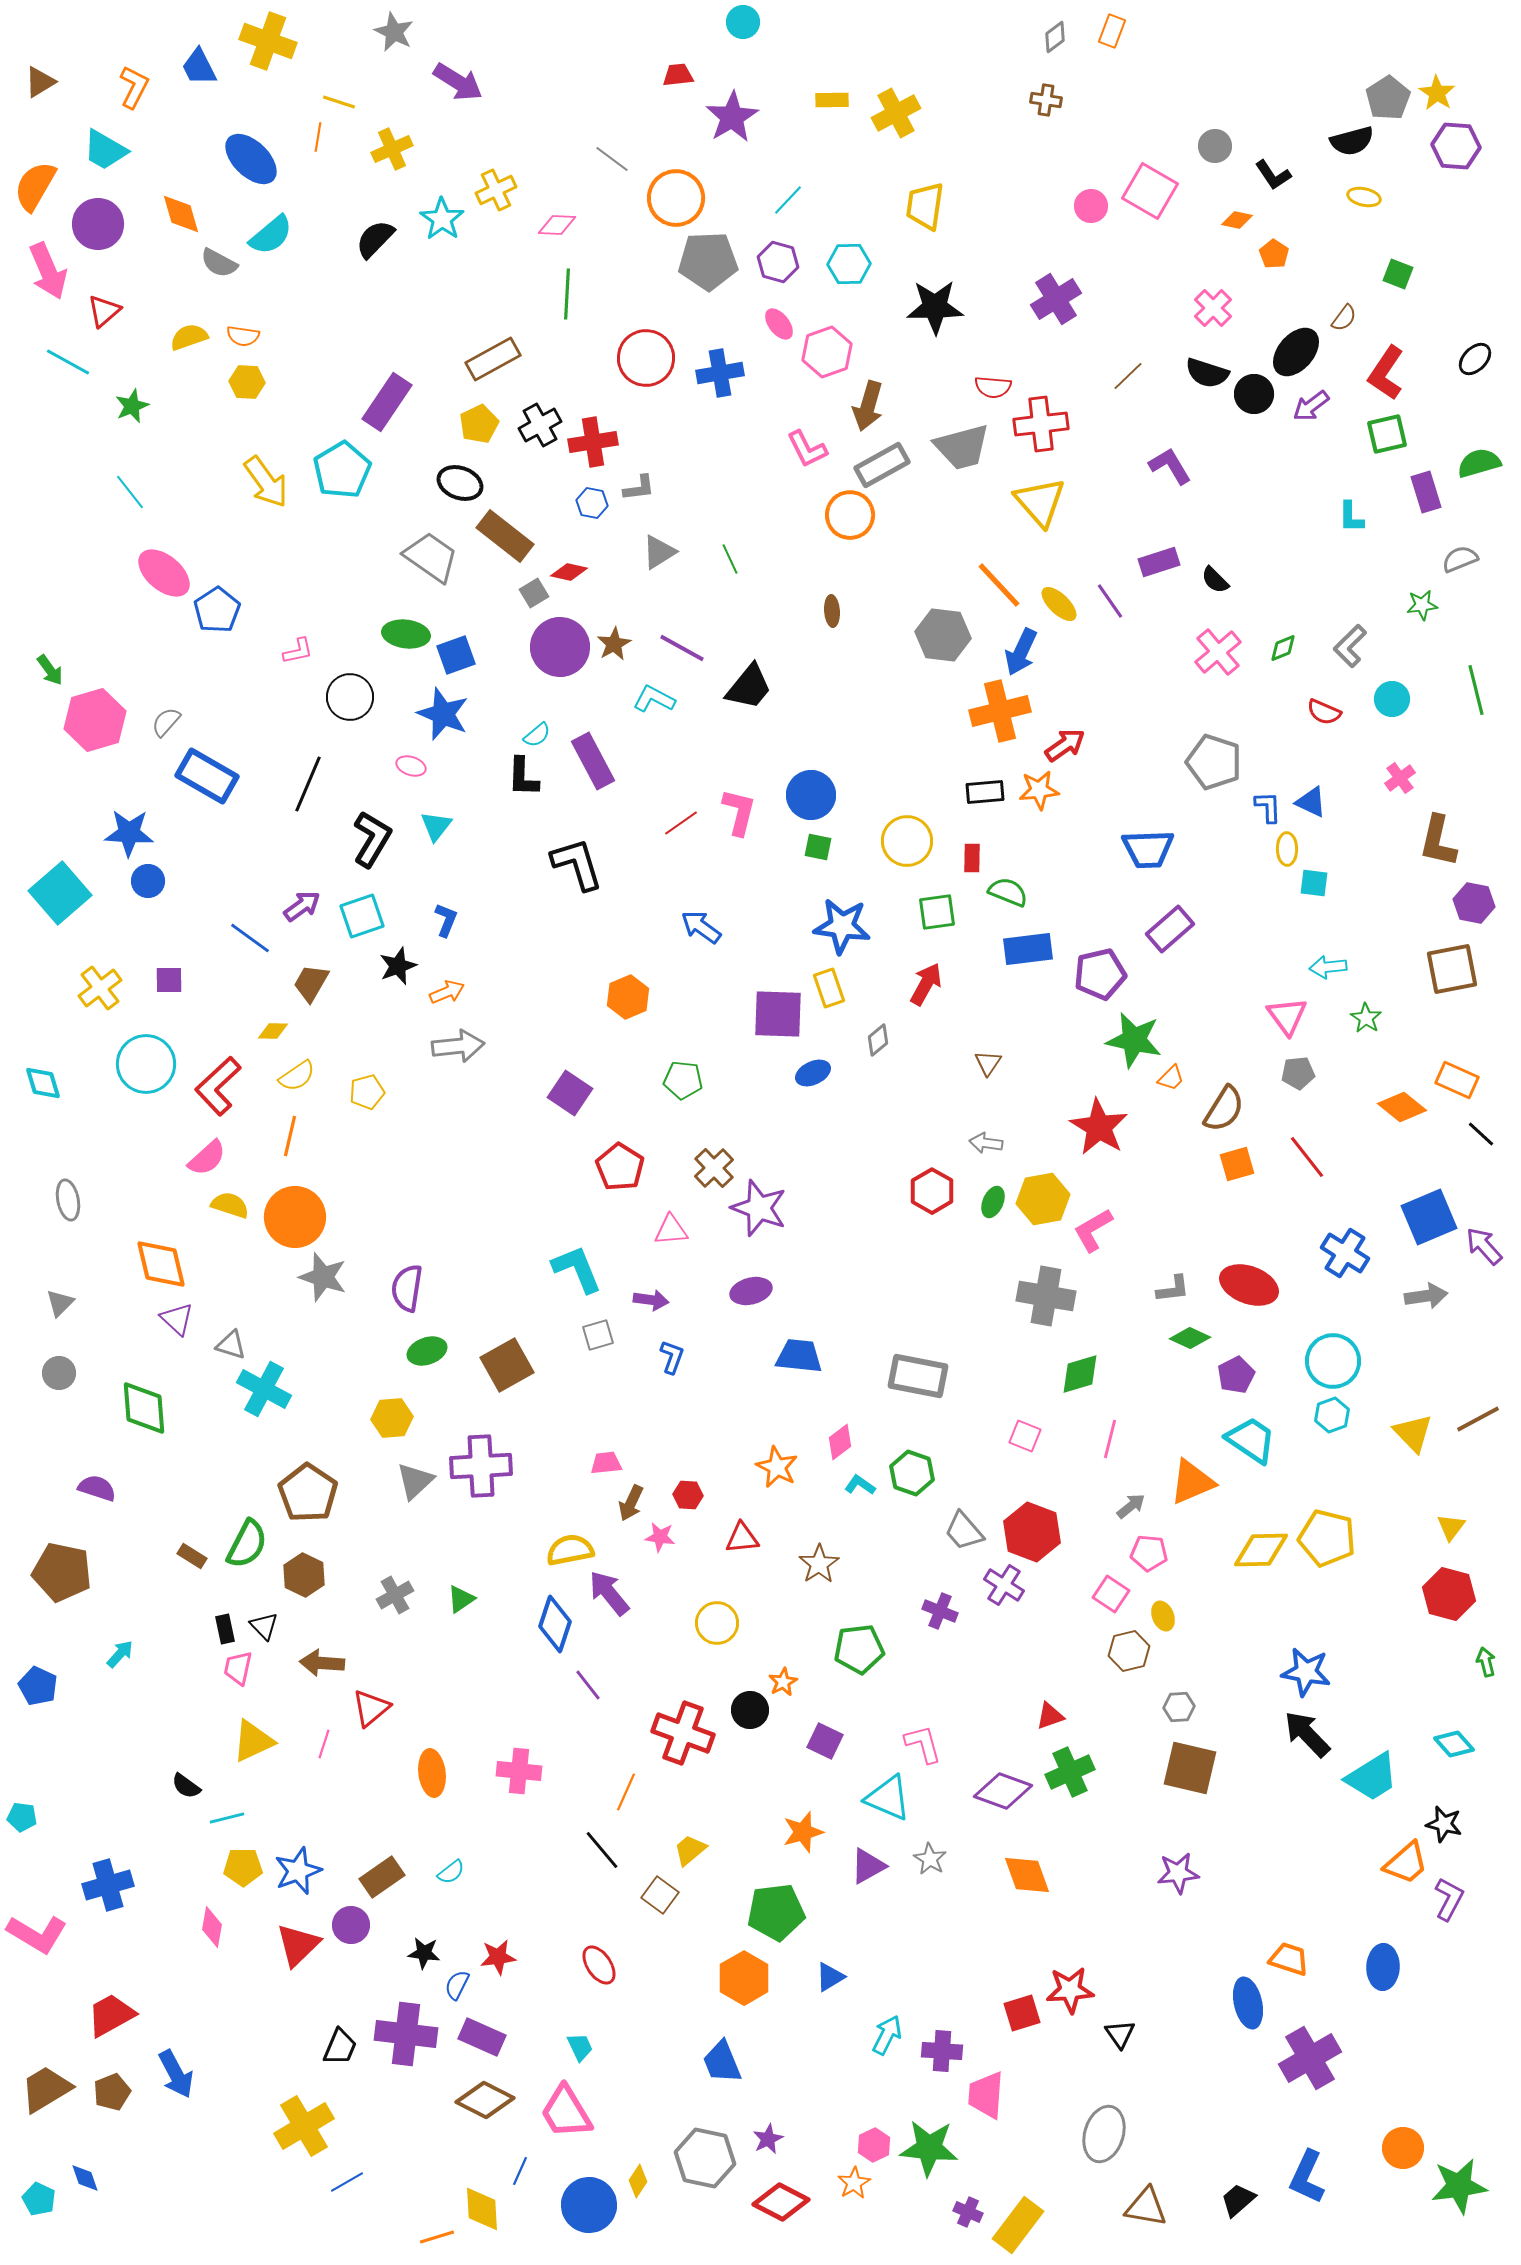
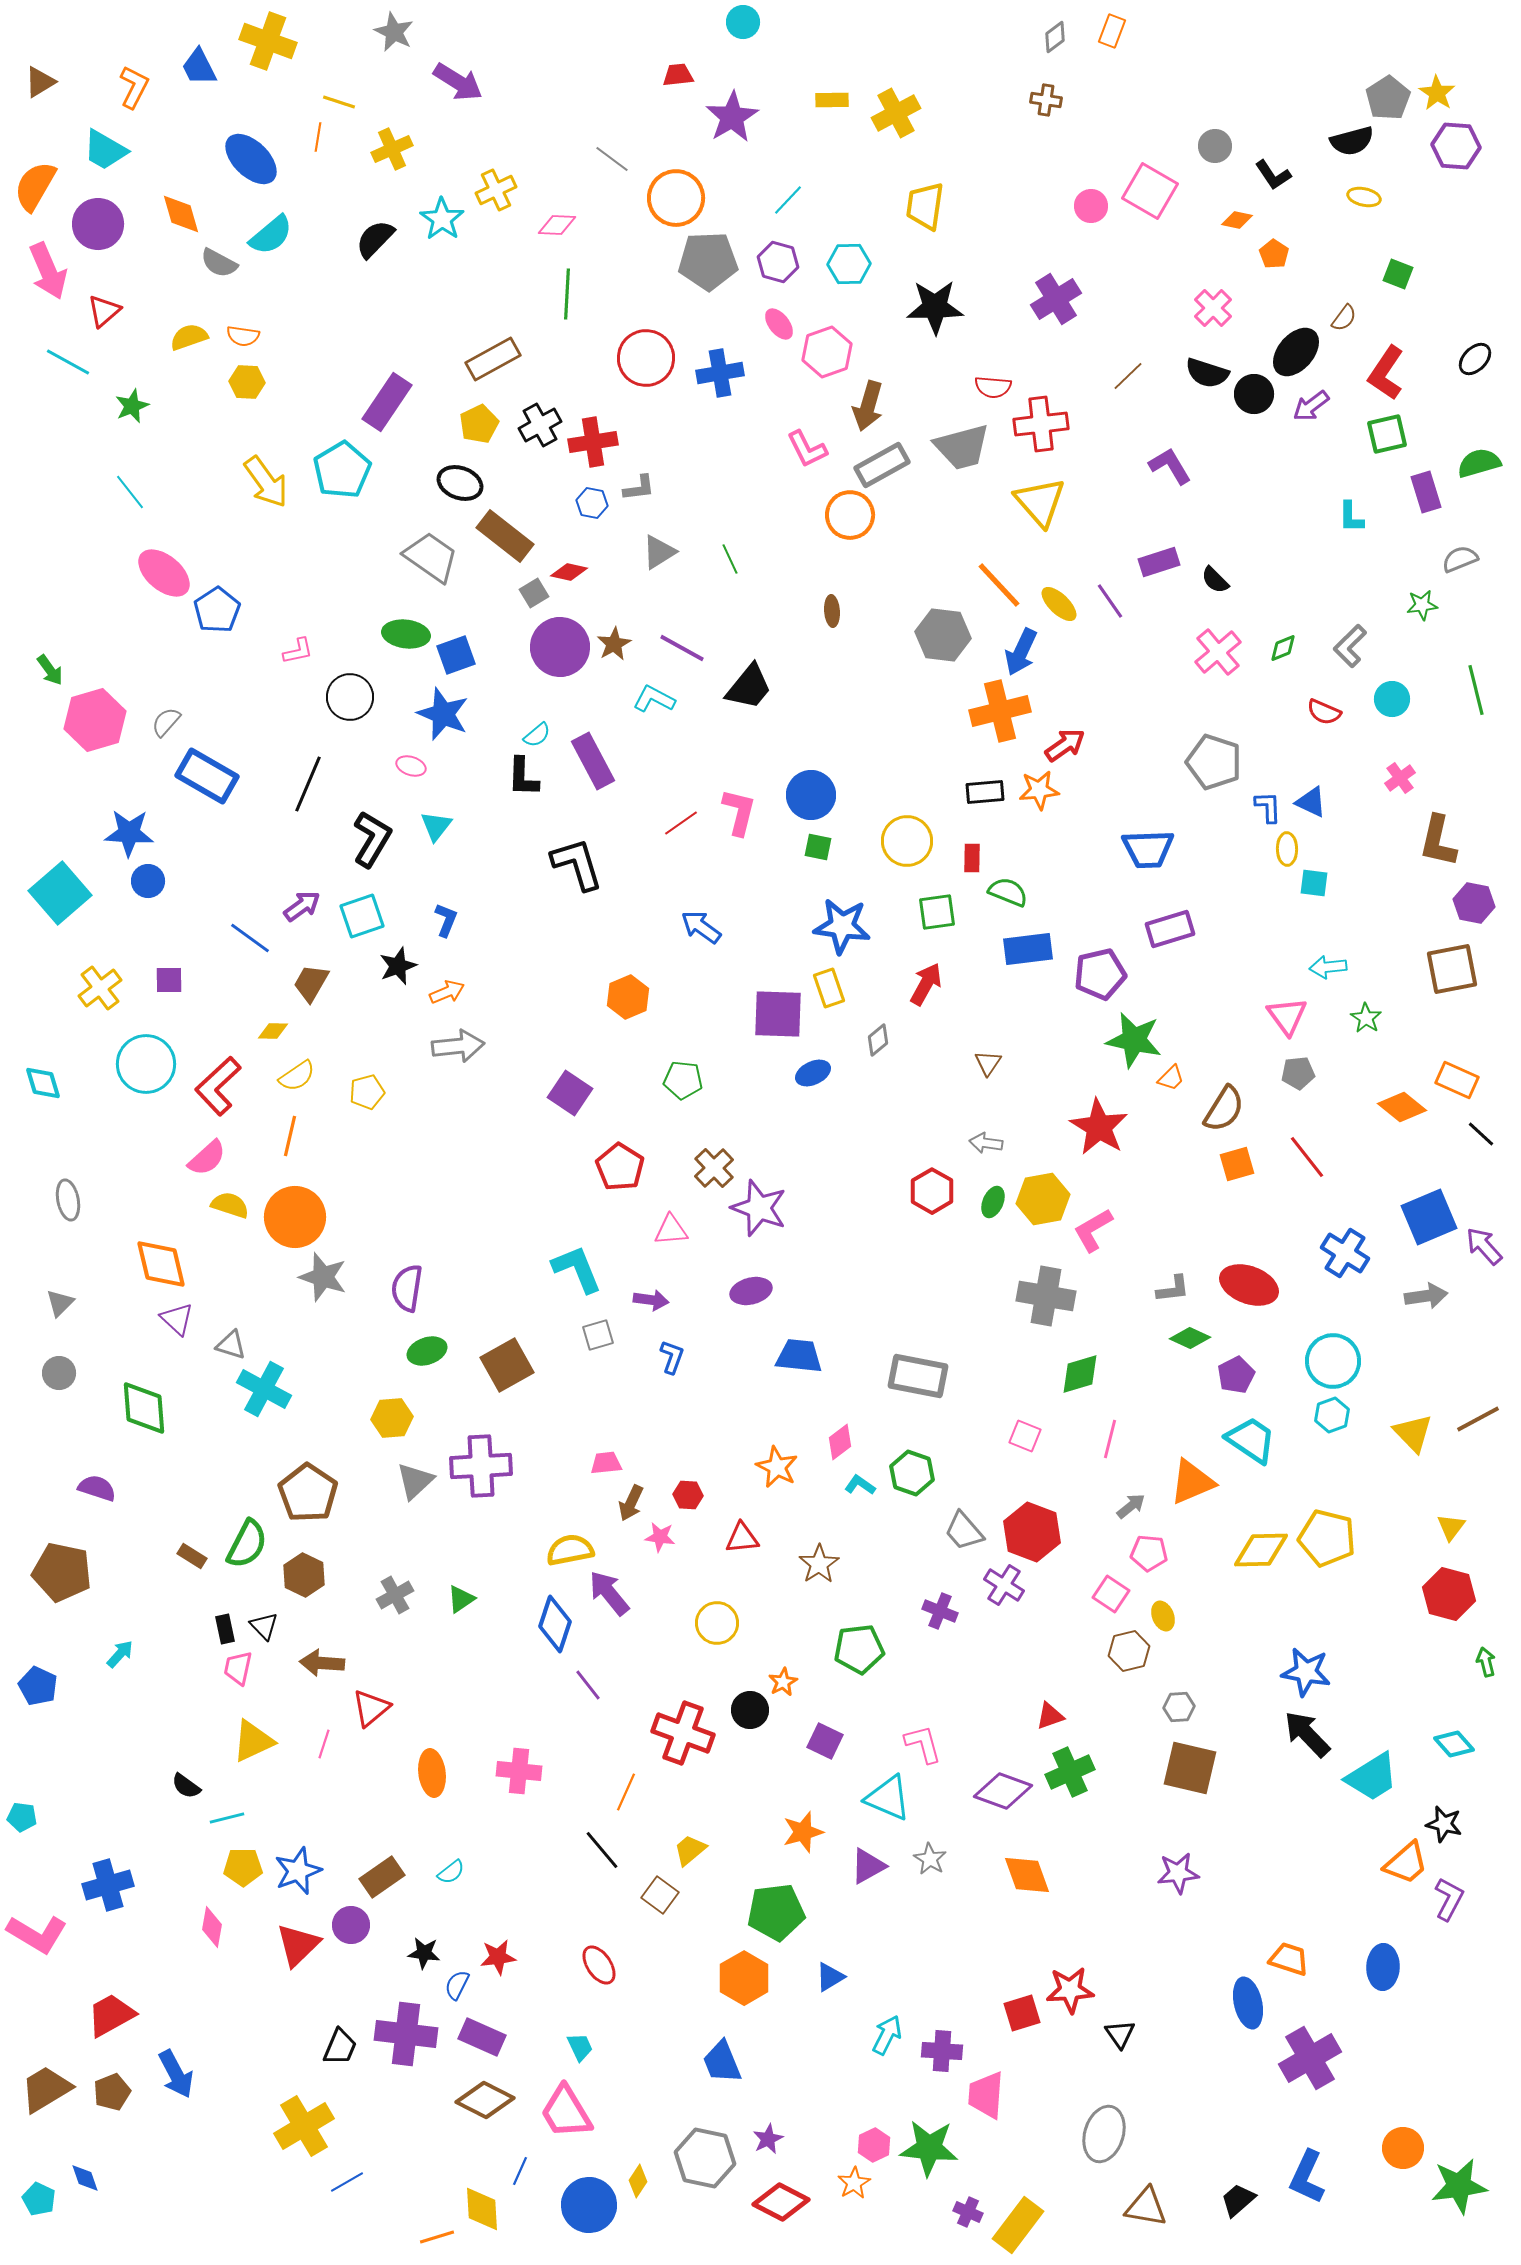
purple rectangle at (1170, 929): rotated 24 degrees clockwise
